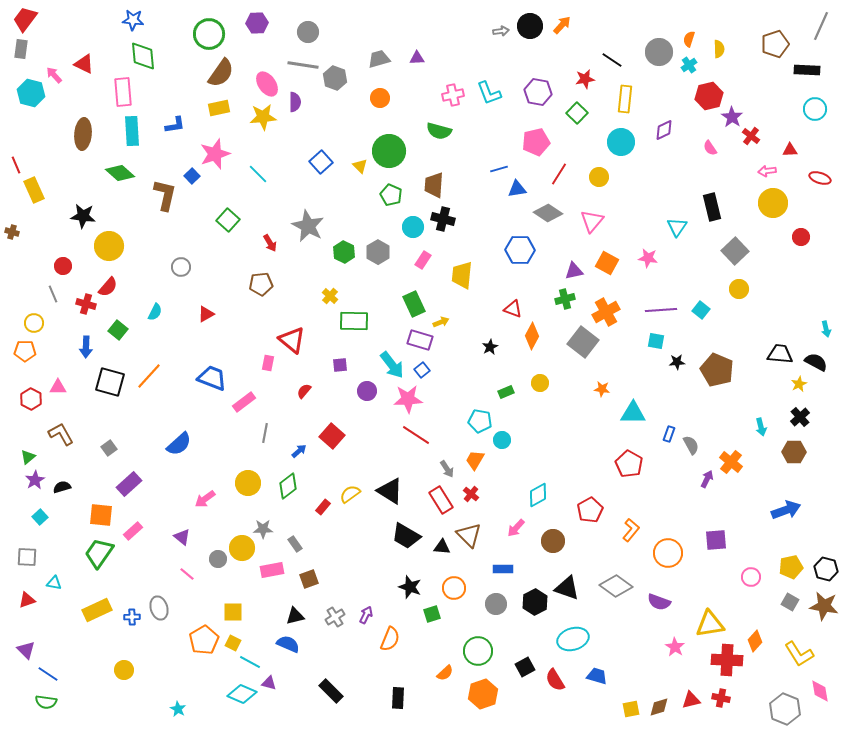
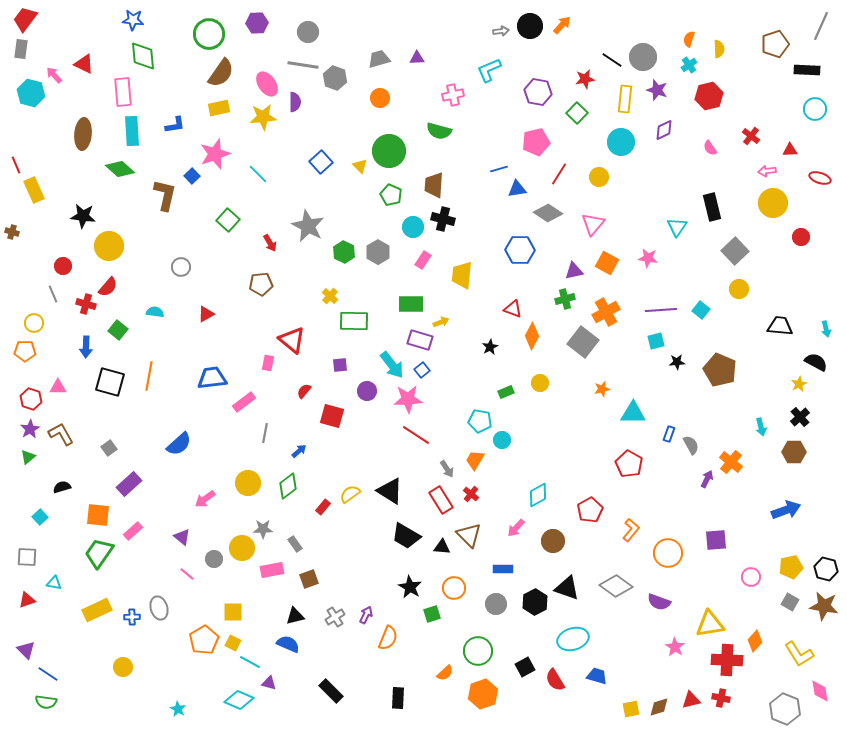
gray circle at (659, 52): moved 16 px left, 5 px down
cyan L-shape at (489, 93): moved 23 px up; rotated 88 degrees clockwise
purple star at (732, 117): moved 75 px left, 27 px up; rotated 15 degrees counterclockwise
green diamond at (120, 173): moved 4 px up
pink triangle at (592, 221): moved 1 px right, 3 px down
green rectangle at (414, 304): moved 3 px left; rotated 65 degrees counterclockwise
cyan semicircle at (155, 312): rotated 108 degrees counterclockwise
cyan square at (656, 341): rotated 24 degrees counterclockwise
black trapezoid at (780, 354): moved 28 px up
brown pentagon at (717, 370): moved 3 px right
orange line at (149, 376): rotated 32 degrees counterclockwise
blue trapezoid at (212, 378): rotated 28 degrees counterclockwise
orange star at (602, 389): rotated 21 degrees counterclockwise
red hexagon at (31, 399): rotated 10 degrees counterclockwise
red square at (332, 436): moved 20 px up; rotated 25 degrees counterclockwise
purple star at (35, 480): moved 5 px left, 51 px up
orange square at (101, 515): moved 3 px left
gray circle at (218, 559): moved 4 px left
black star at (410, 587): rotated 10 degrees clockwise
orange semicircle at (390, 639): moved 2 px left, 1 px up
yellow circle at (124, 670): moved 1 px left, 3 px up
cyan diamond at (242, 694): moved 3 px left, 6 px down
